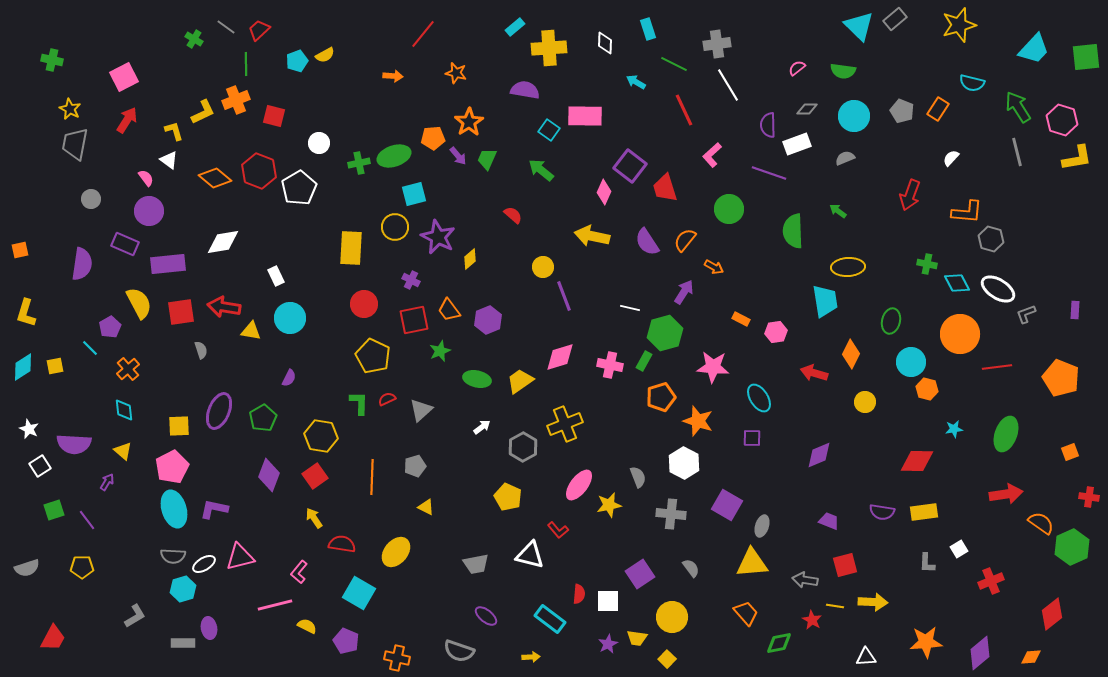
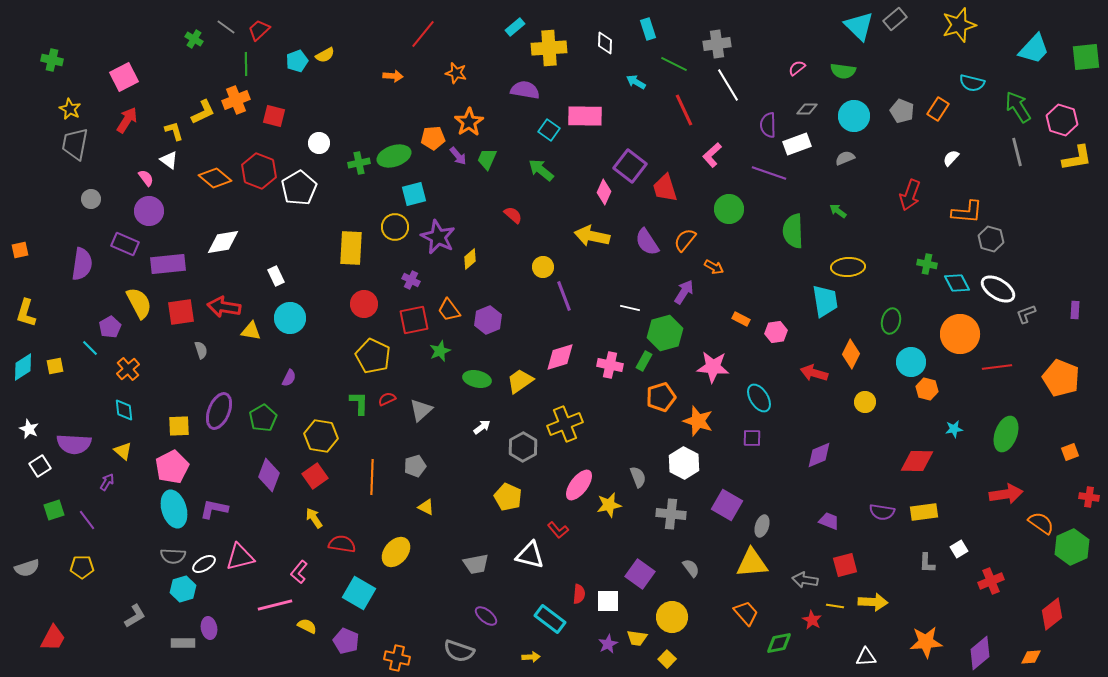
purple square at (640, 574): rotated 20 degrees counterclockwise
